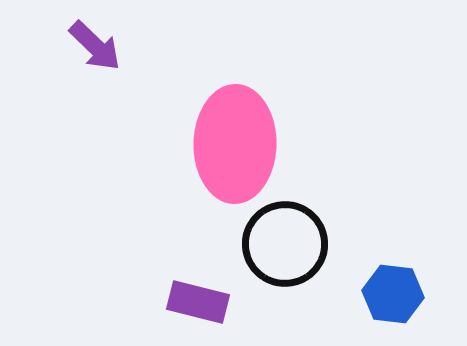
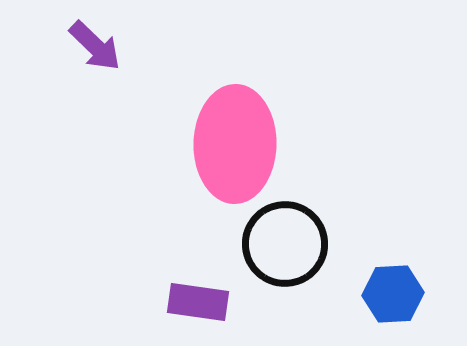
blue hexagon: rotated 10 degrees counterclockwise
purple rectangle: rotated 6 degrees counterclockwise
